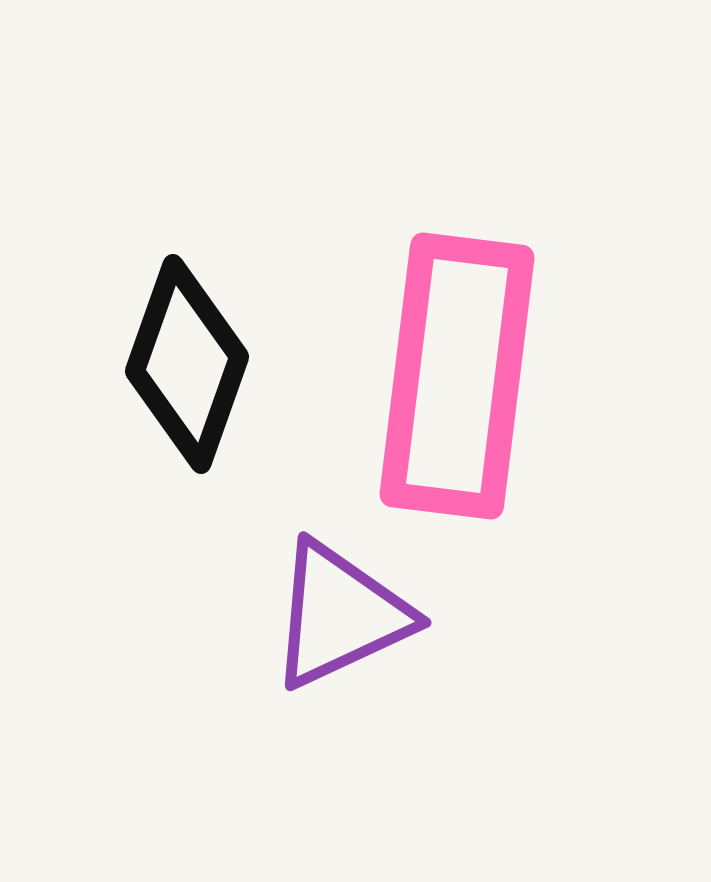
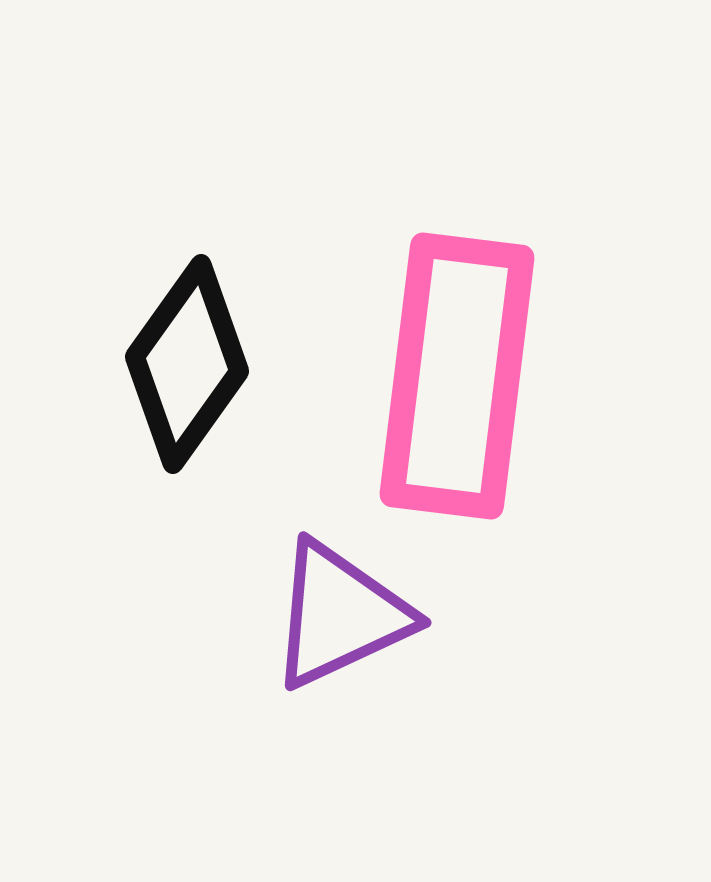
black diamond: rotated 16 degrees clockwise
